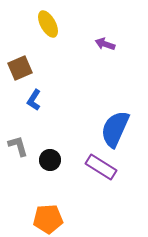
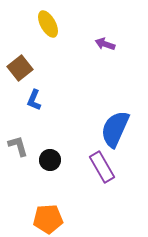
brown square: rotated 15 degrees counterclockwise
blue L-shape: rotated 10 degrees counterclockwise
purple rectangle: moved 1 px right; rotated 28 degrees clockwise
